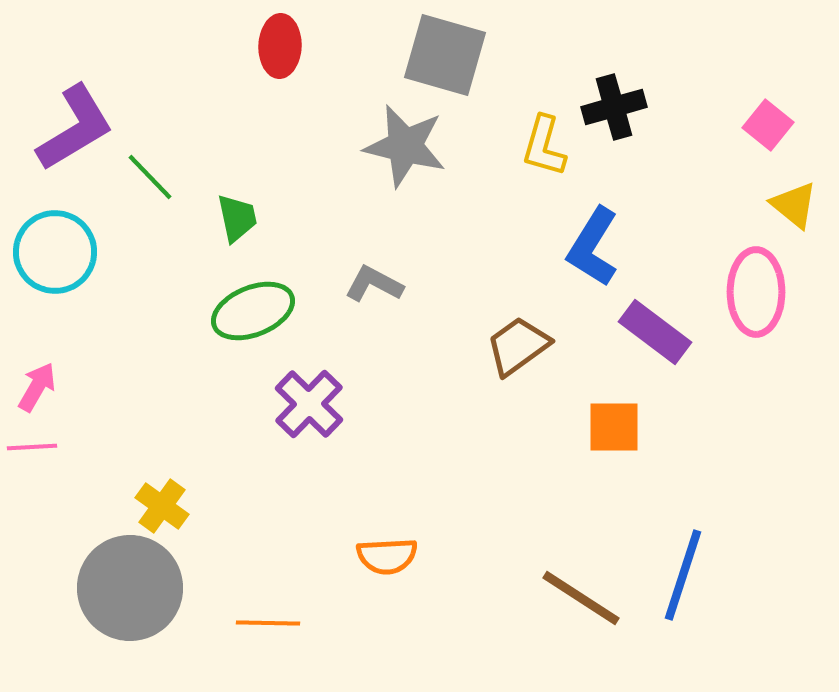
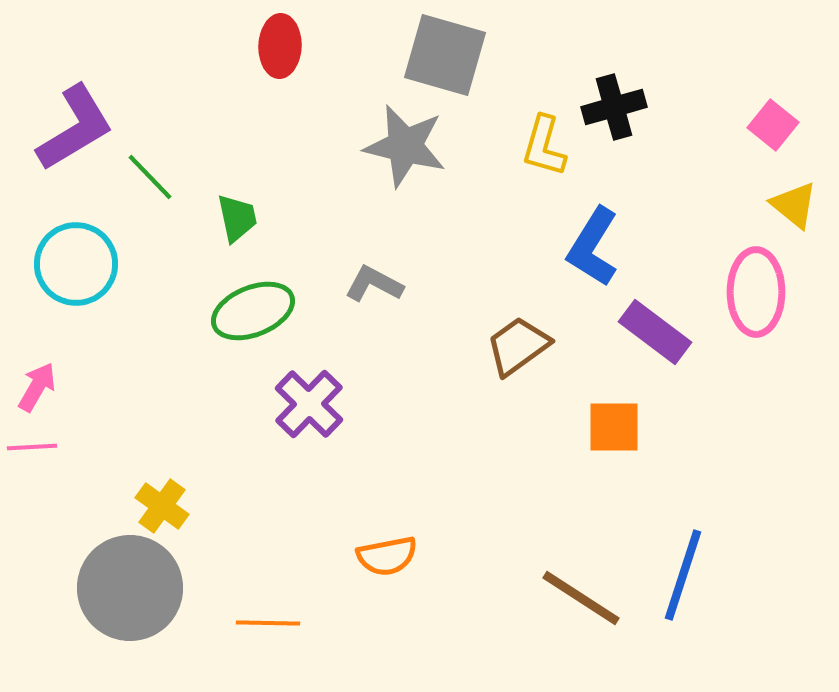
pink square: moved 5 px right
cyan circle: moved 21 px right, 12 px down
orange semicircle: rotated 8 degrees counterclockwise
